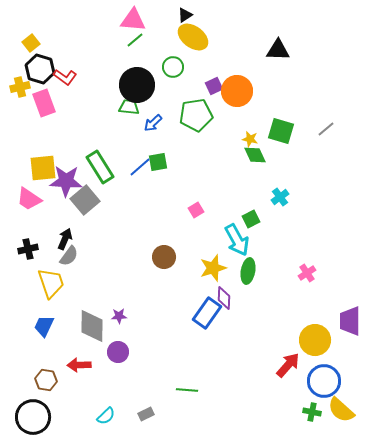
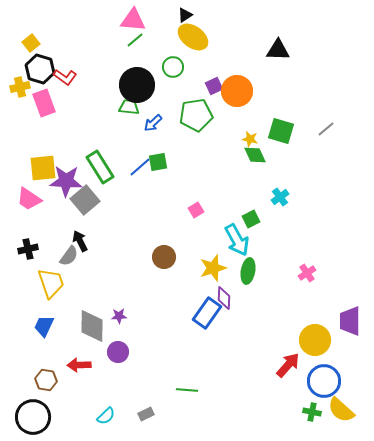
black arrow at (65, 239): moved 15 px right, 2 px down; rotated 50 degrees counterclockwise
